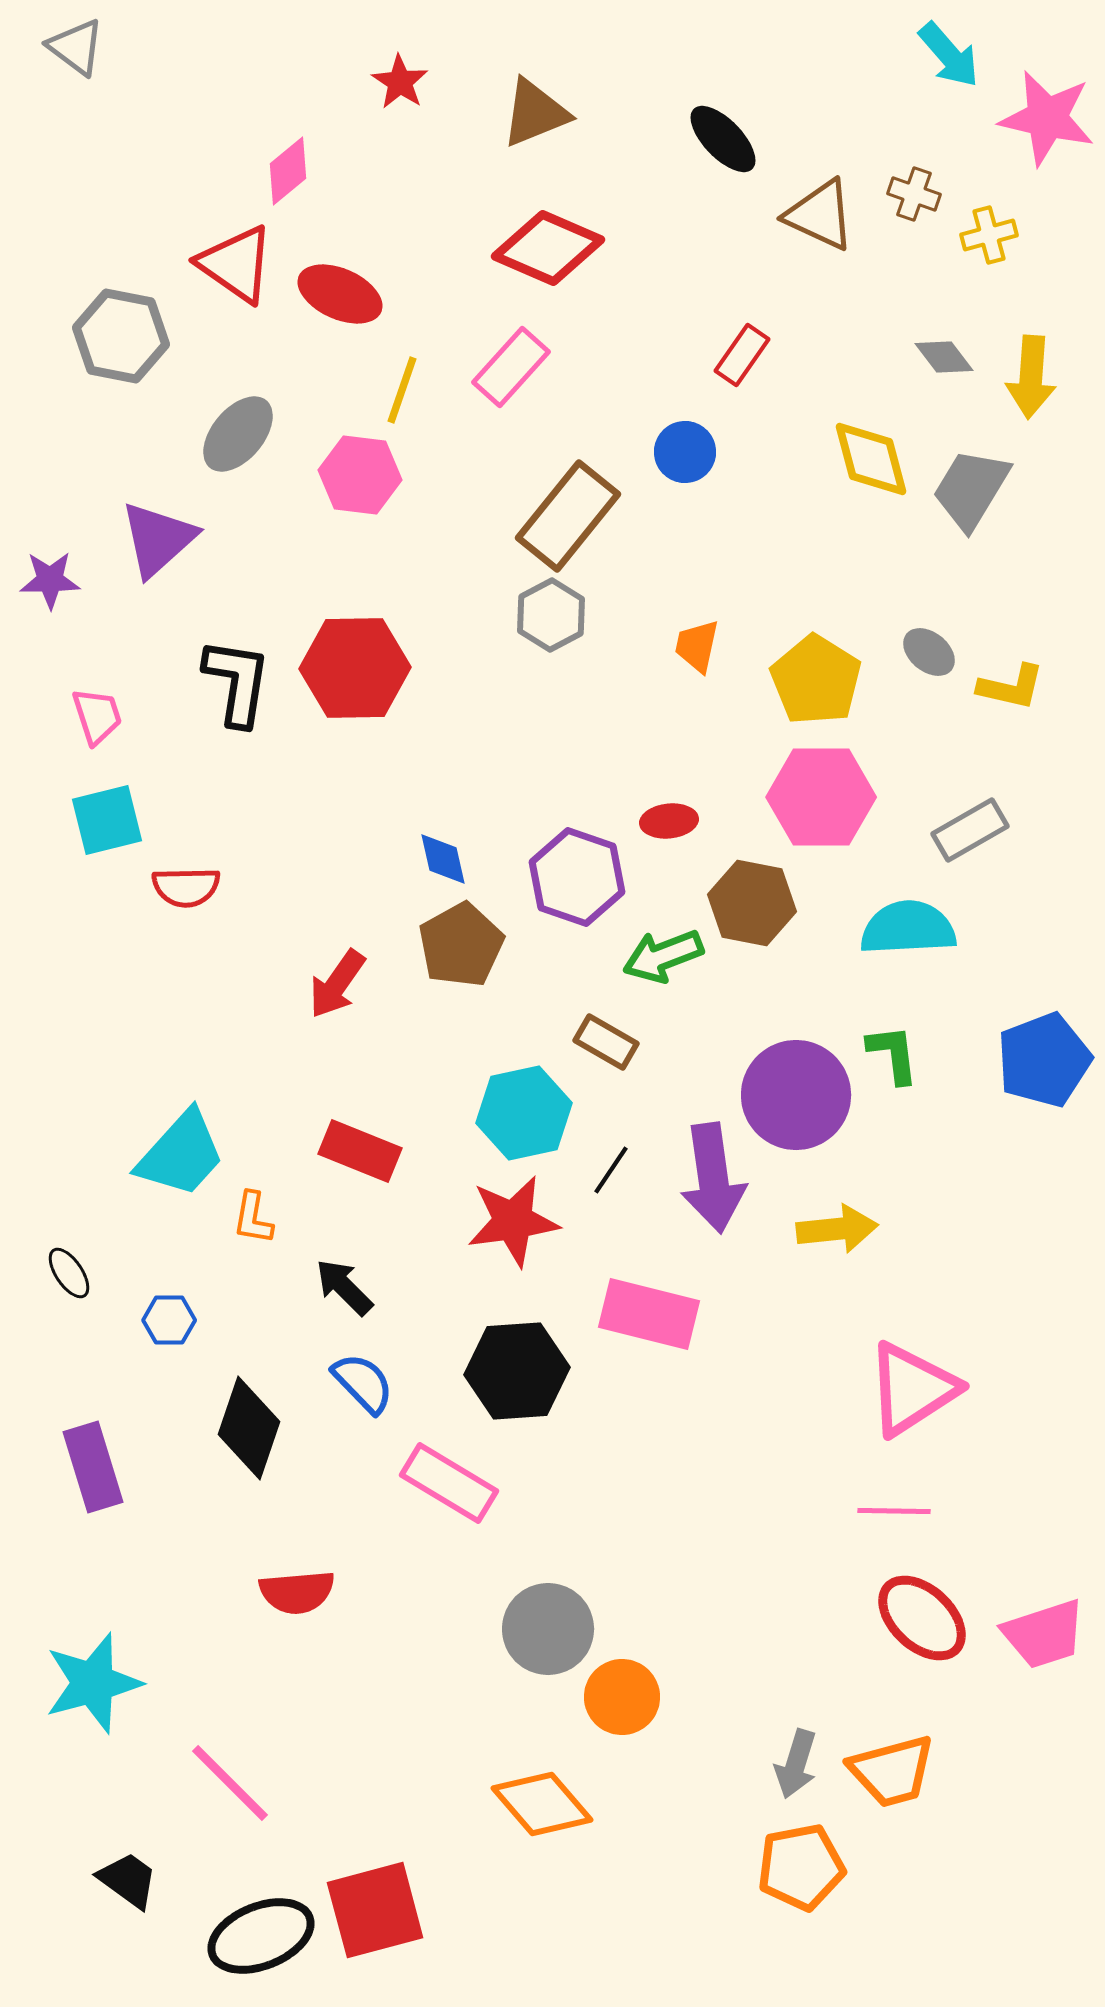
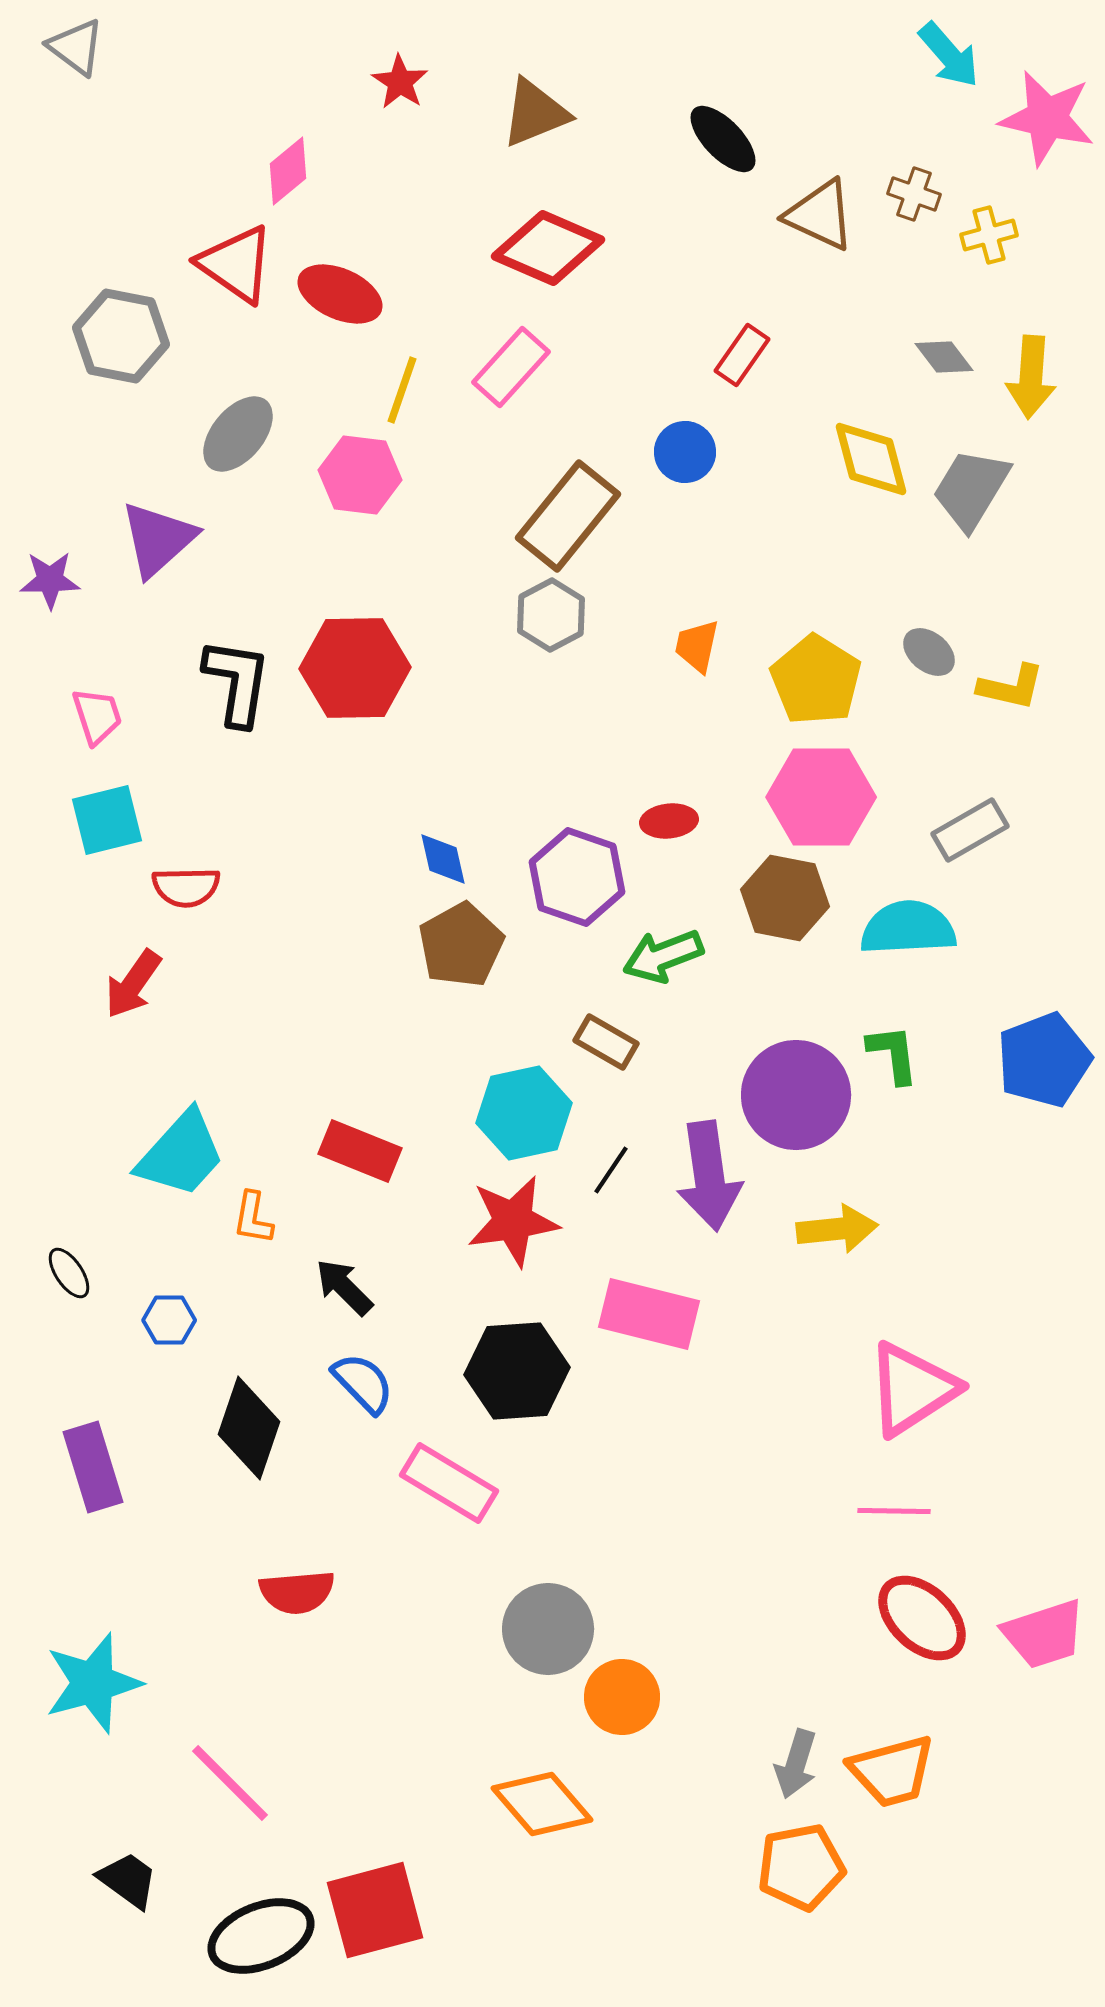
brown hexagon at (752, 903): moved 33 px right, 5 px up
red arrow at (337, 984): moved 204 px left
purple arrow at (713, 1178): moved 4 px left, 2 px up
